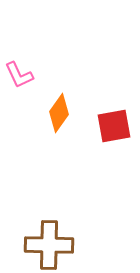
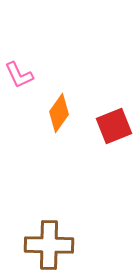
red square: rotated 12 degrees counterclockwise
